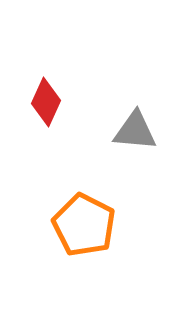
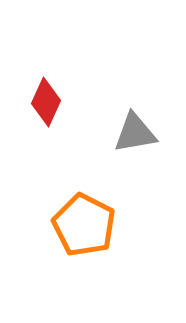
gray triangle: moved 2 px down; rotated 15 degrees counterclockwise
